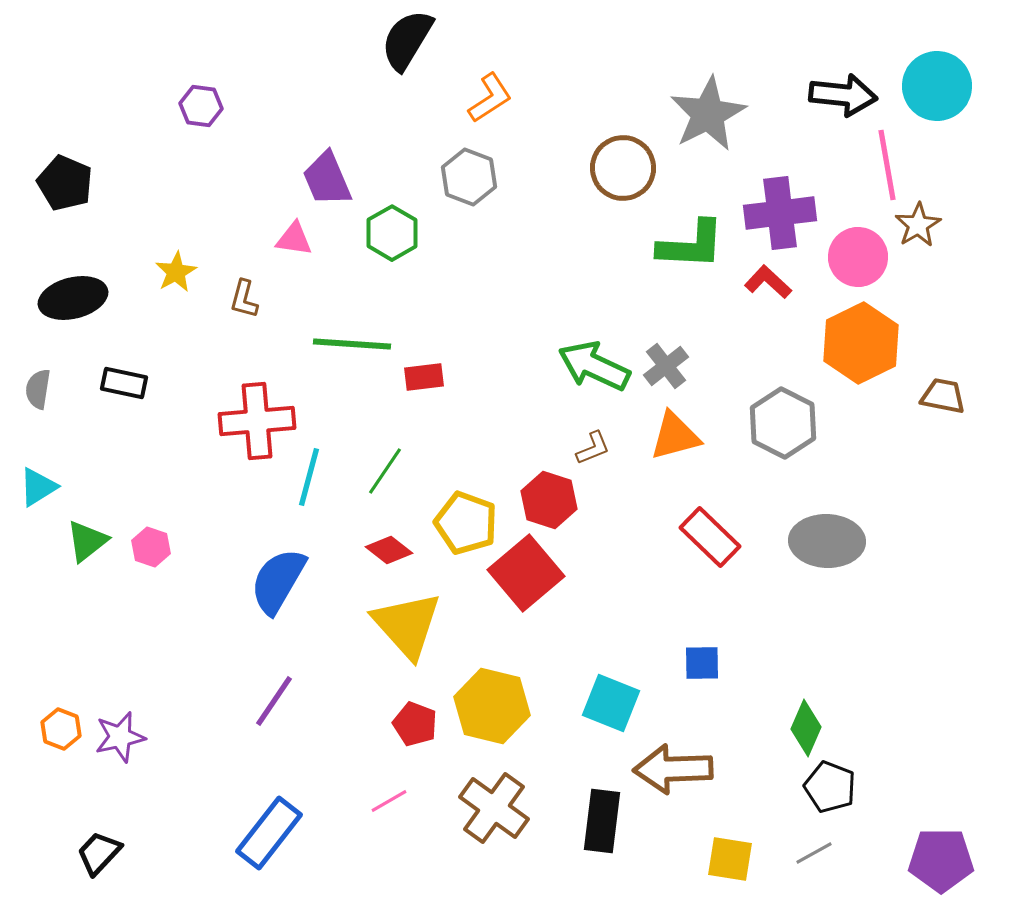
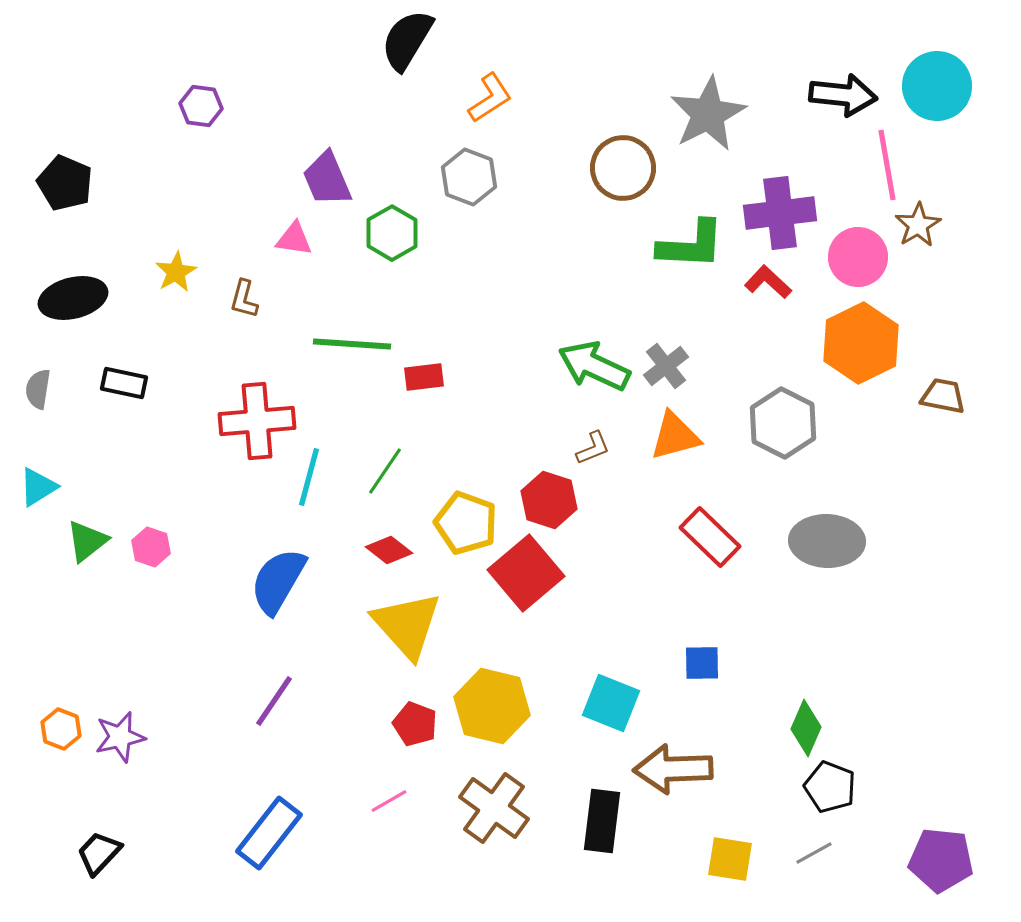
purple pentagon at (941, 860): rotated 6 degrees clockwise
